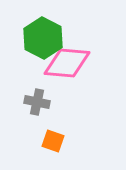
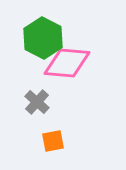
gray cross: rotated 30 degrees clockwise
orange square: rotated 30 degrees counterclockwise
